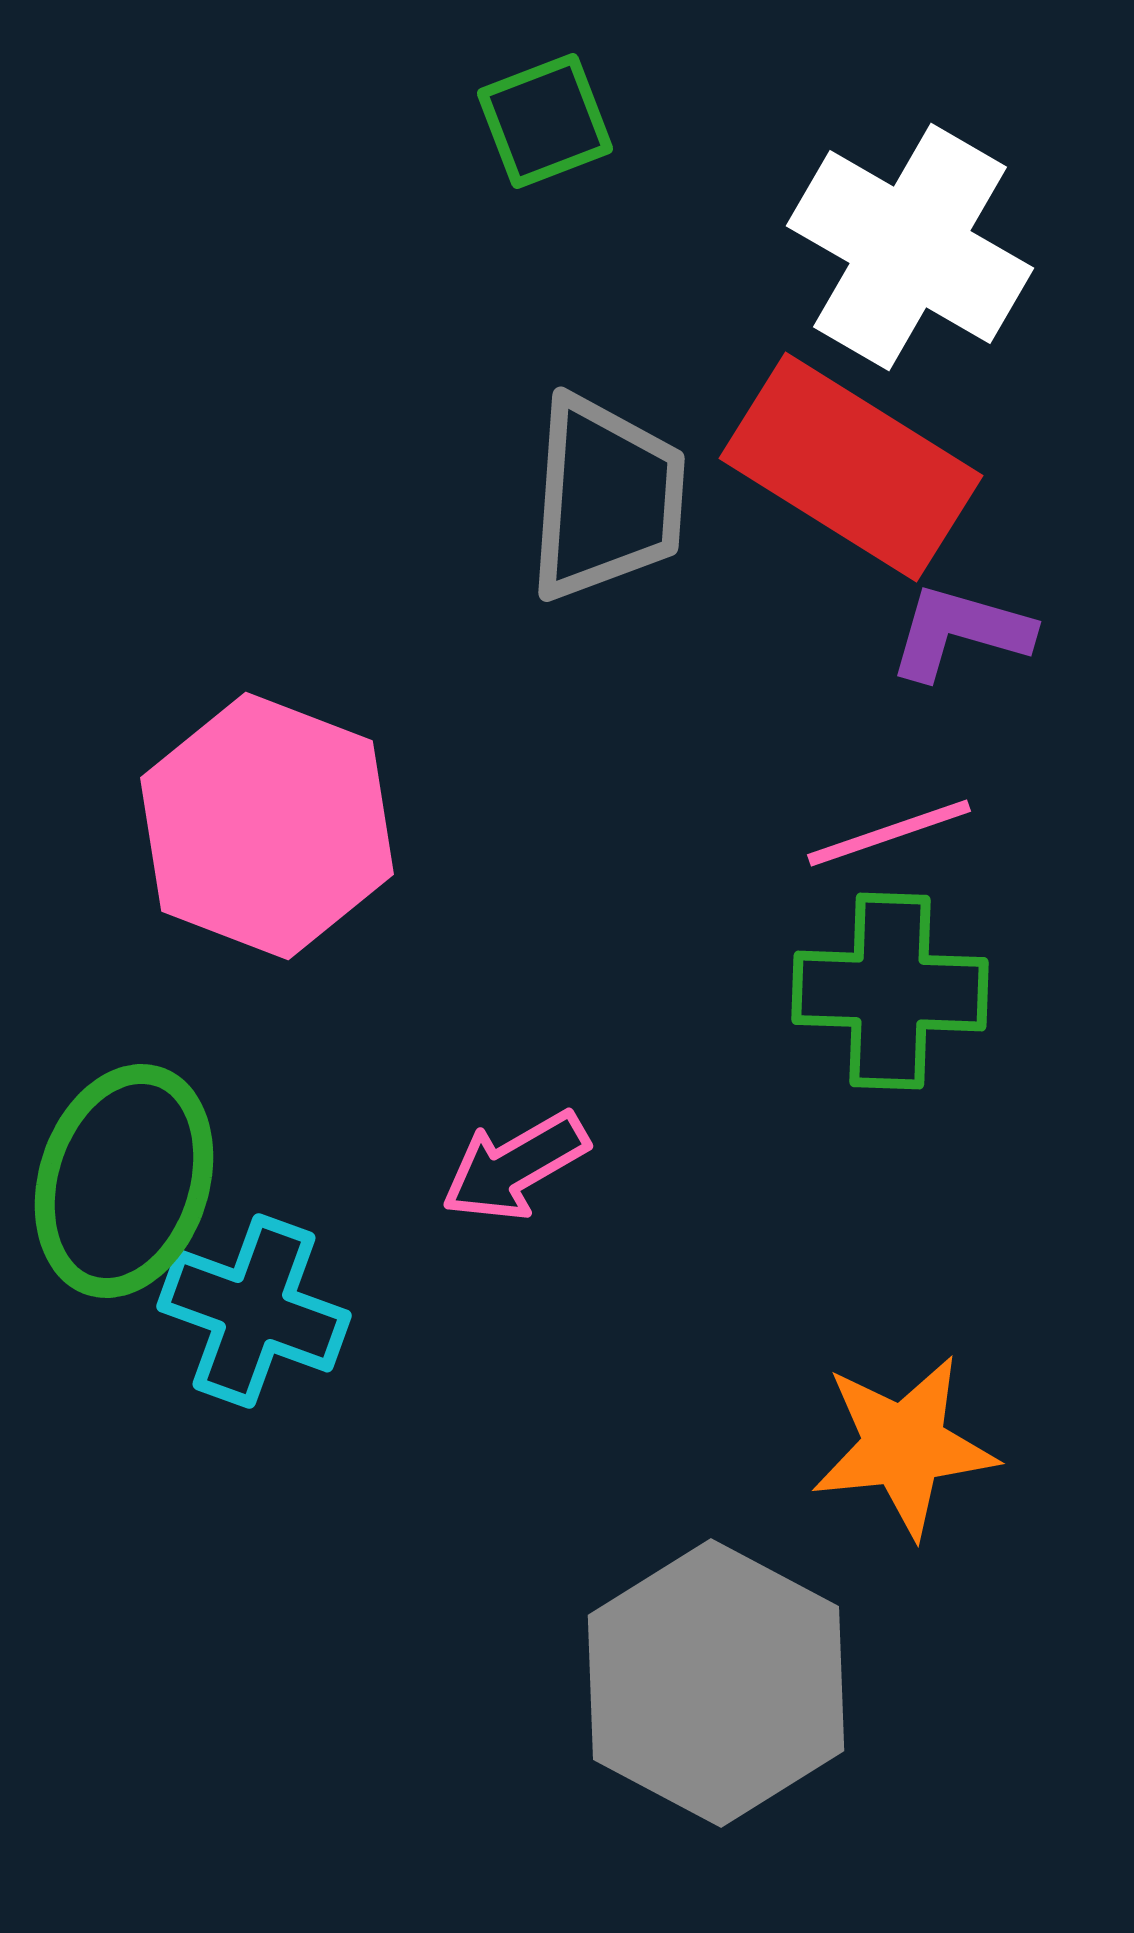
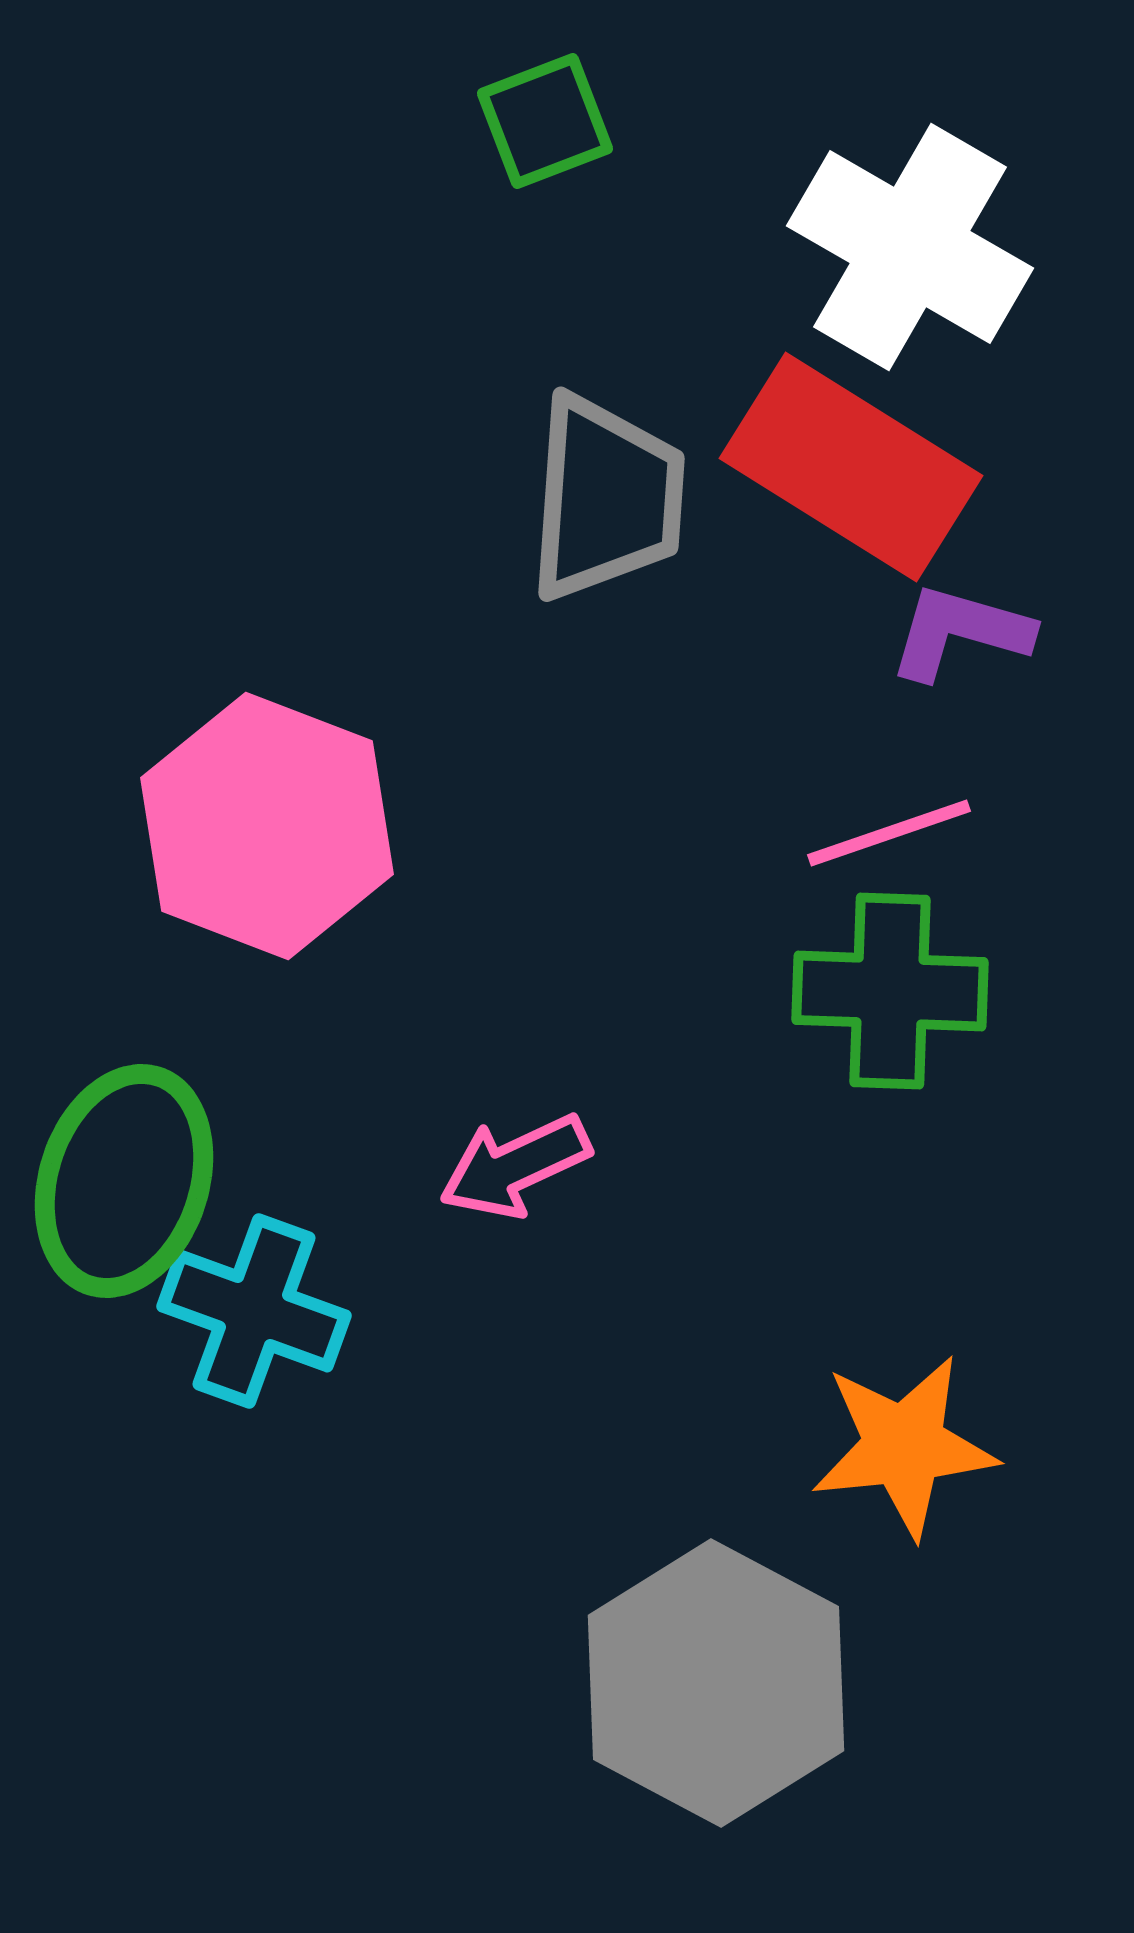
pink arrow: rotated 5 degrees clockwise
